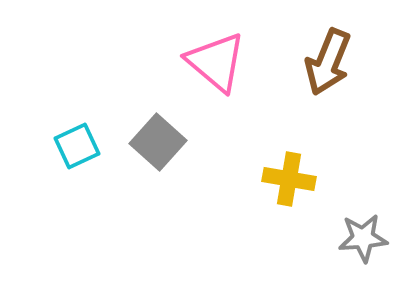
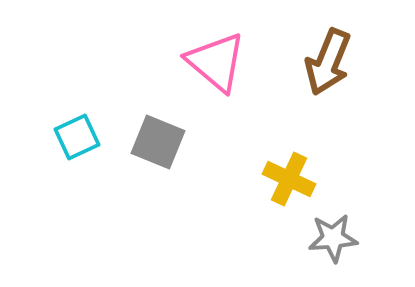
gray square: rotated 20 degrees counterclockwise
cyan square: moved 9 px up
yellow cross: rotated 15 degrees clockwise
gray star: moved 30 px left
